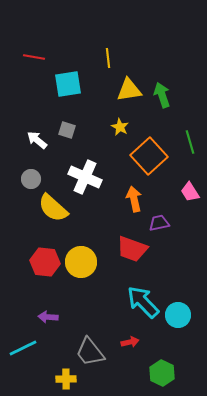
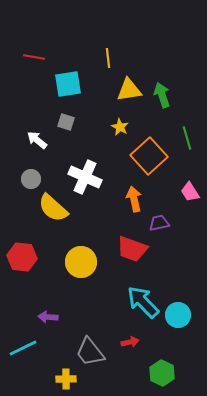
gray square: moved 1 px left, 8 px up
green line: moved 3 px left, 4 px up
red hexagon: moved 23 px left, 5 px up
